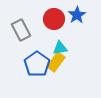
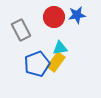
blue star: rotated 24 degrees clockwise
red circle: moved 2 px up
blue pentagon: rotated 15 degrees clockwise
